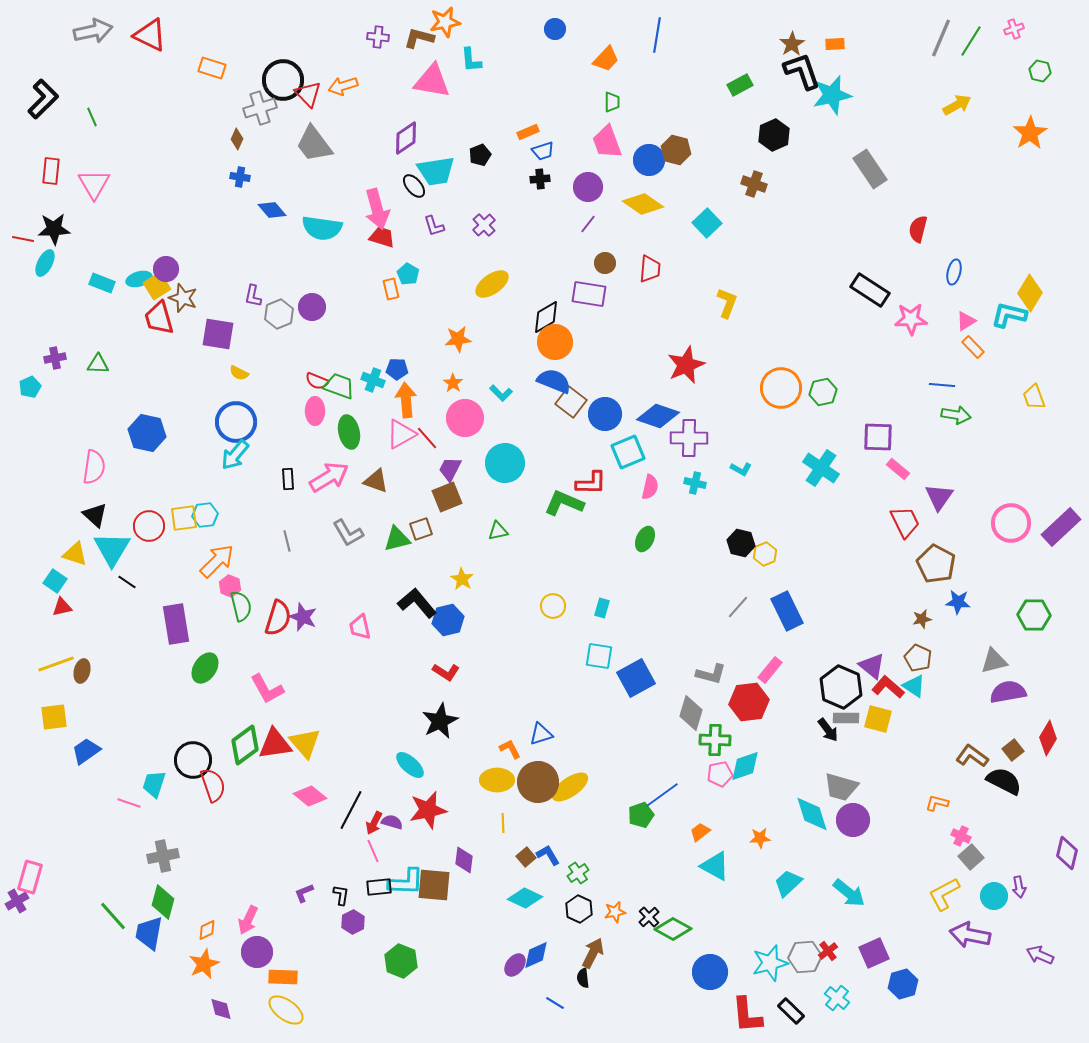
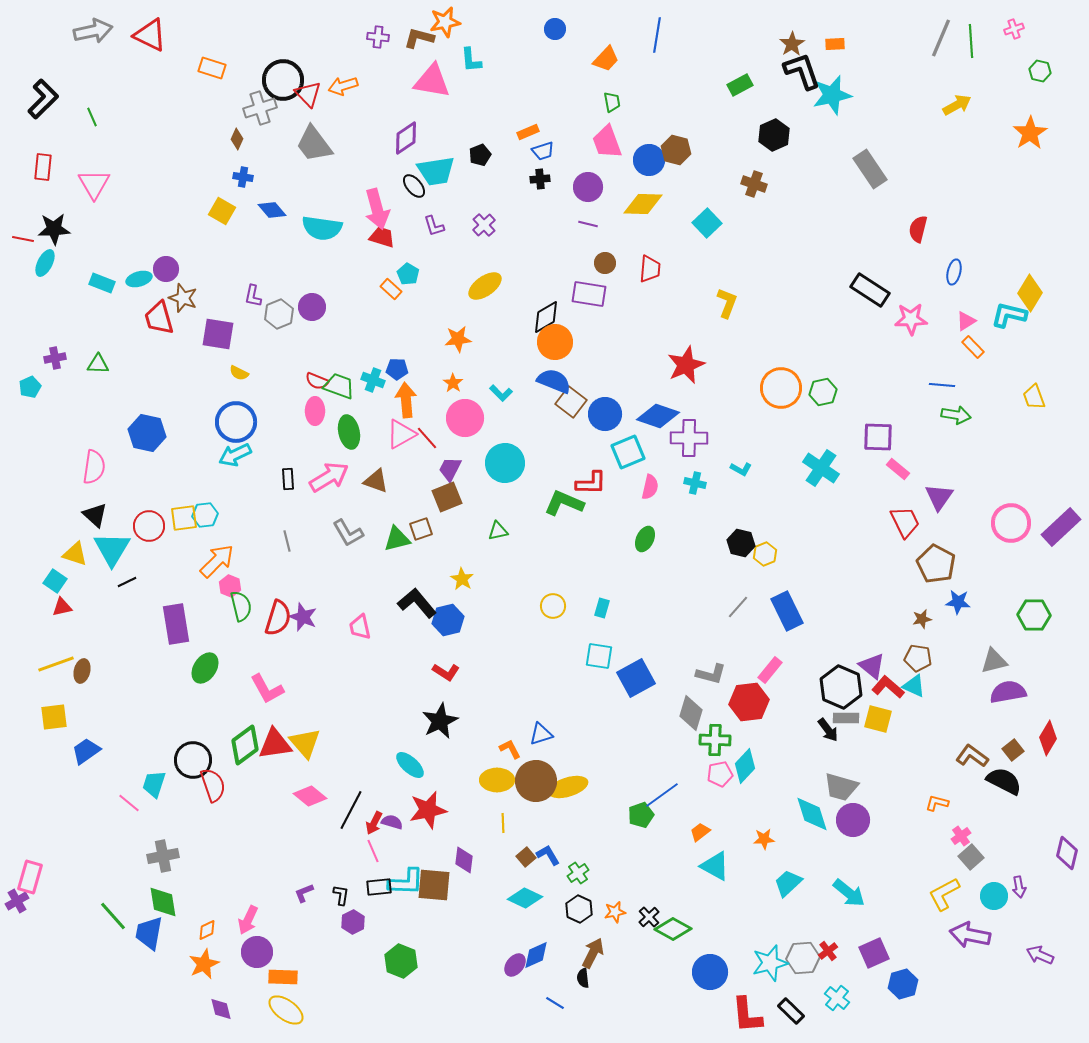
green line at (971, 41): rotated 36 degrees counterclockwise
green trapezoid at (612, 102): rotated 10 degrees counterclockwise
red rectangle at (51, 171): moved 8 px left, 4 px up
blue cross at (240, 177): moved 3 px right
yellow diamond at (643, 204): rotated 33 degrees counterclockwise
purple line at (588, 224): rotated 66 degrees clockwise
yellow ellipse at (492, 284): moved 7 px left, 2 px down
yellow square at (157, 286): moved 65 px right, 75 px up; rotated 28 degrees counterclockwise
orange rectangle at (391, 289): rotated 35 degrees counterclockwise
cyan arrow at (235, 455): rotated 24 degrees clockwise
black line at (127, 582): rotated 60 degrees counterclockwise
brown pentagon at (918, 658): rotated 16 degrees counterclockwise
cyan triangle at (914, 686): rotated 10 degrees counterclockwise
cyan diamond at (745, 766): rotated 28 degrees counterclockwise
brown circle at (538, 782): moved 2 px left, 1 px up
yellow ellipse at (570, 787): moved 2 px left; rotated 18 degrees clockwise
pink line at (129, 803): rotated 20 degrees clockwise
pink cross at (961, 836): rotated 30 degrees clockwise
orange star at (760, 838): moved 4 px right, 1 px down
green diamond at (163, 902): rotated 24 degrees counterclockwise
gray hexagon at (805, 957): moved 2 px left, 1 px down
